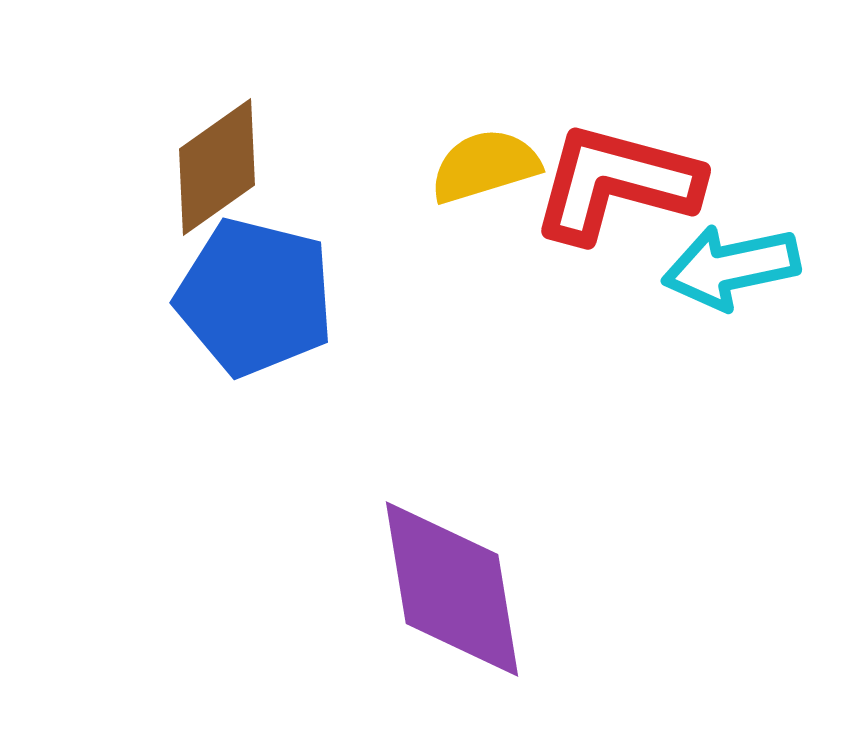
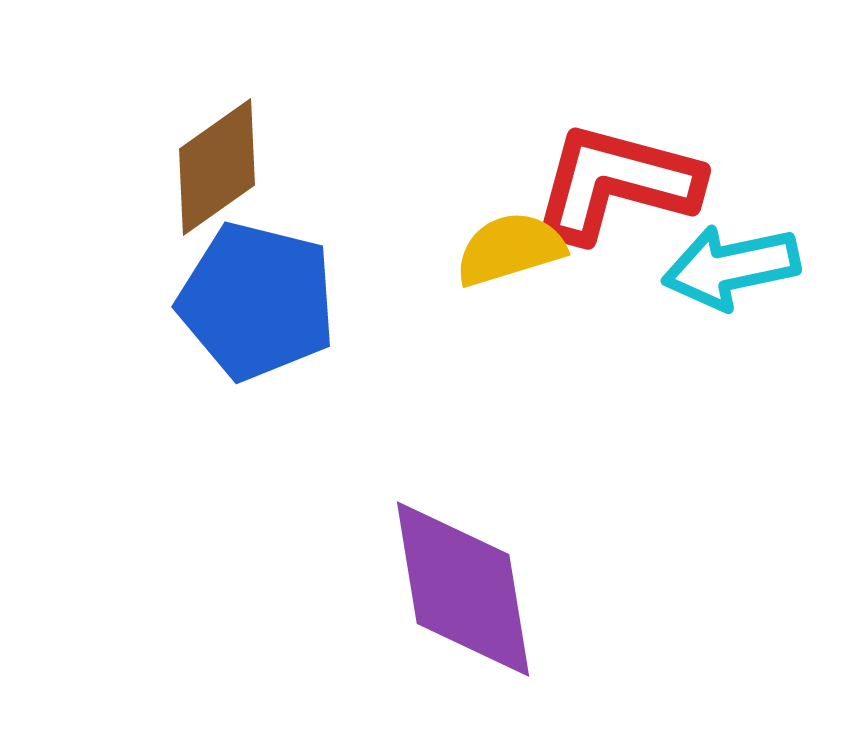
yellow semicircle: moved 25 px right, 83 px down
blue pentagon: moved 2 px right, 4 px down
purple diamond: moved 11 px right
